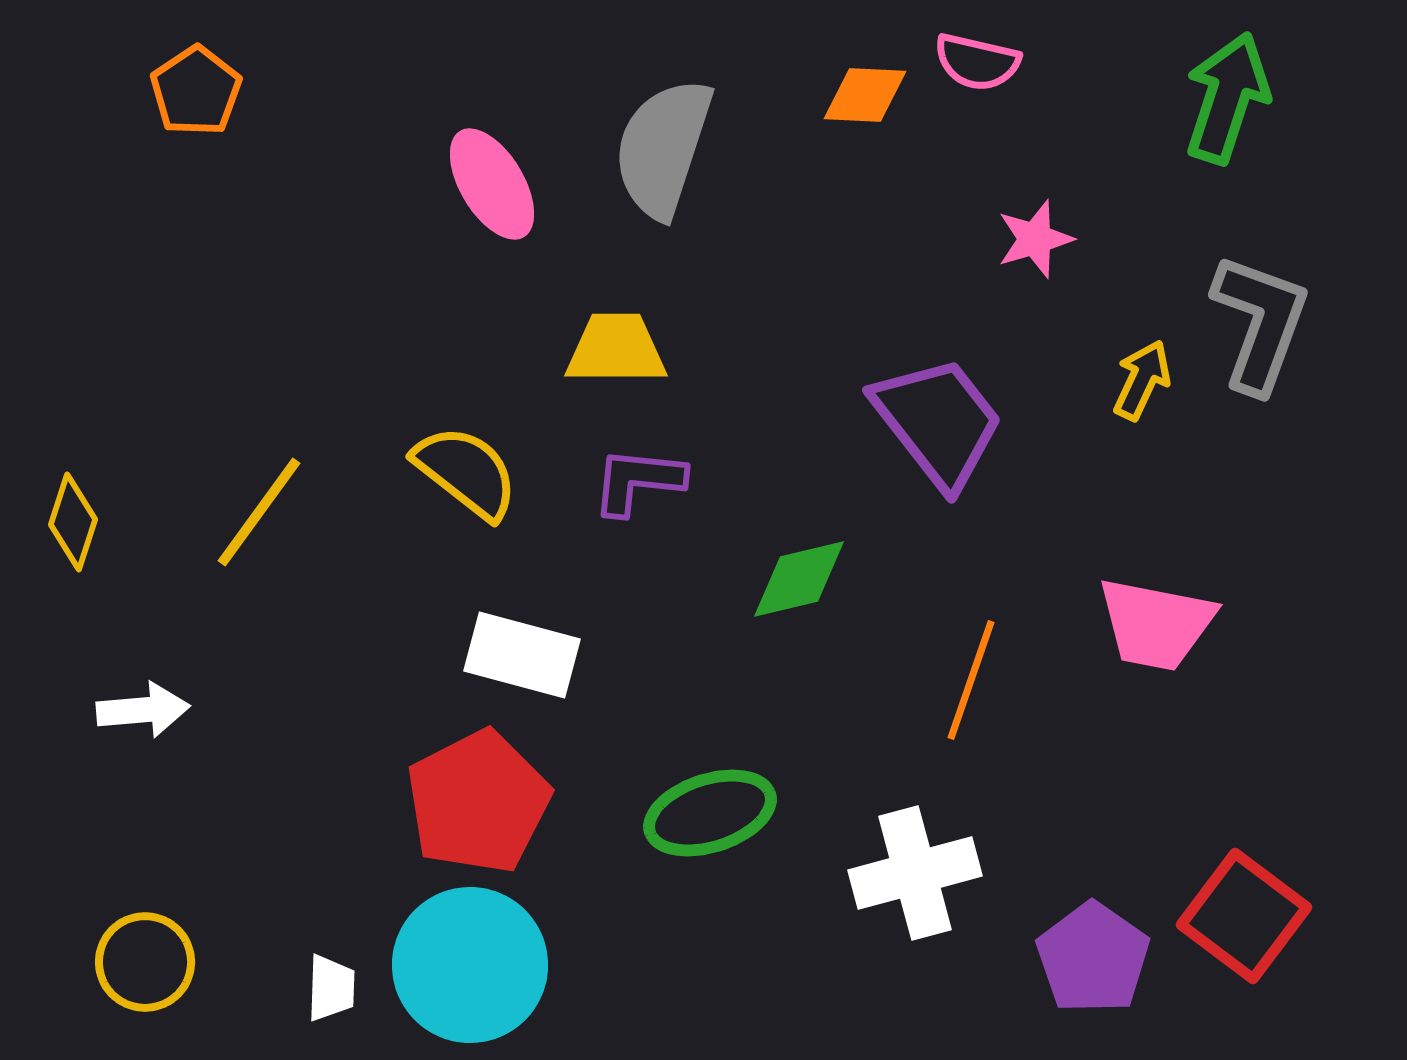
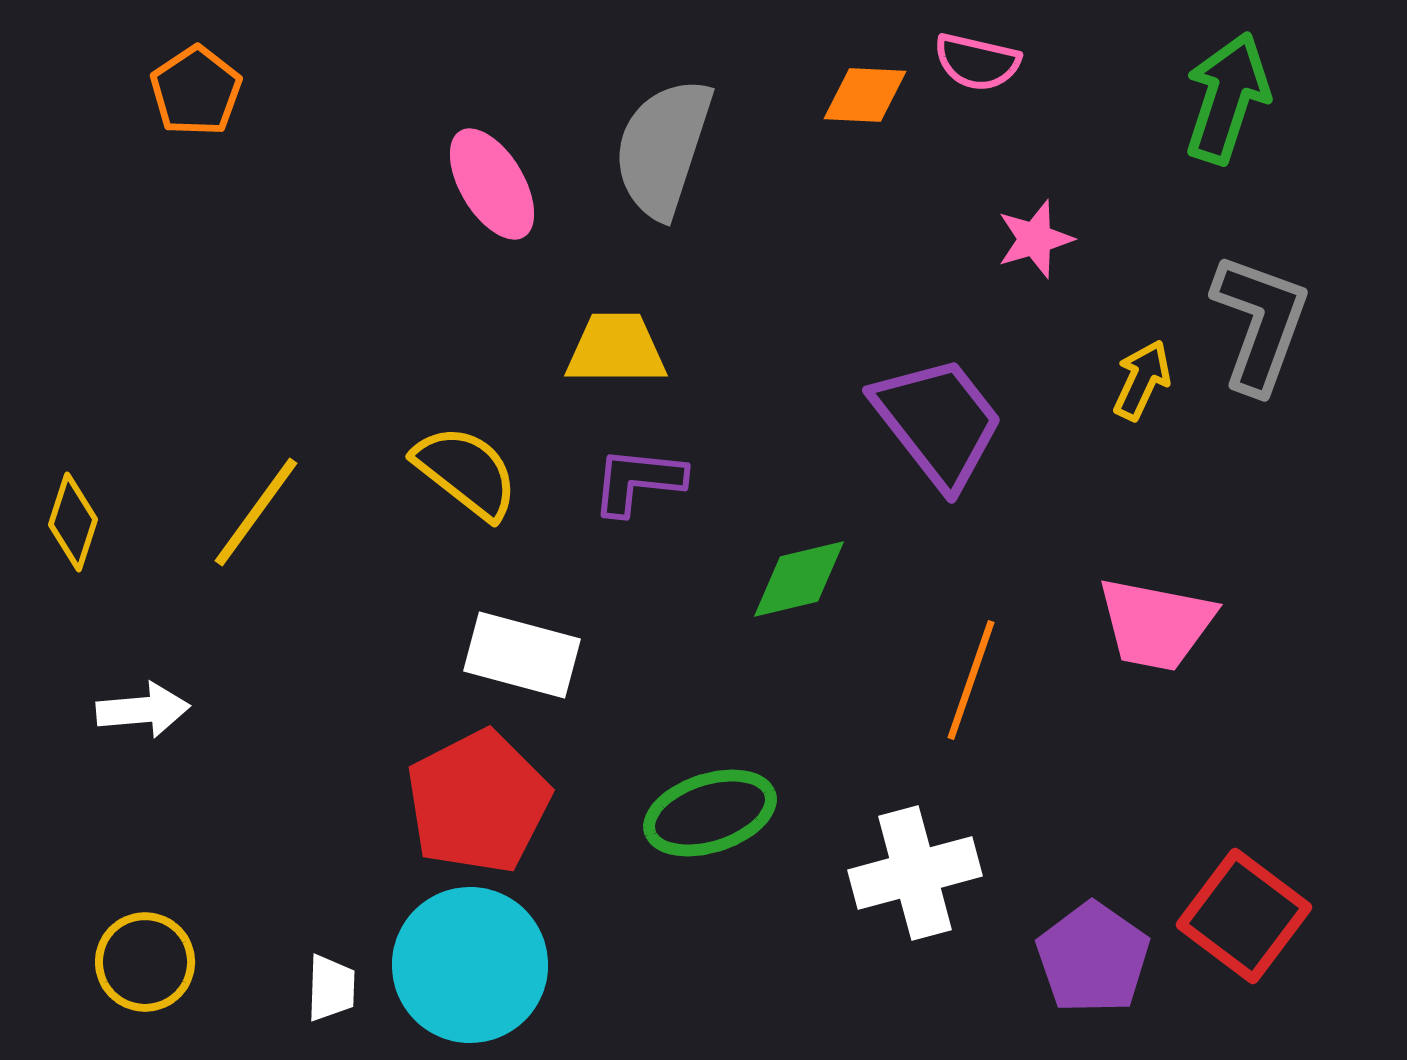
yellow line: moved 3 px left
